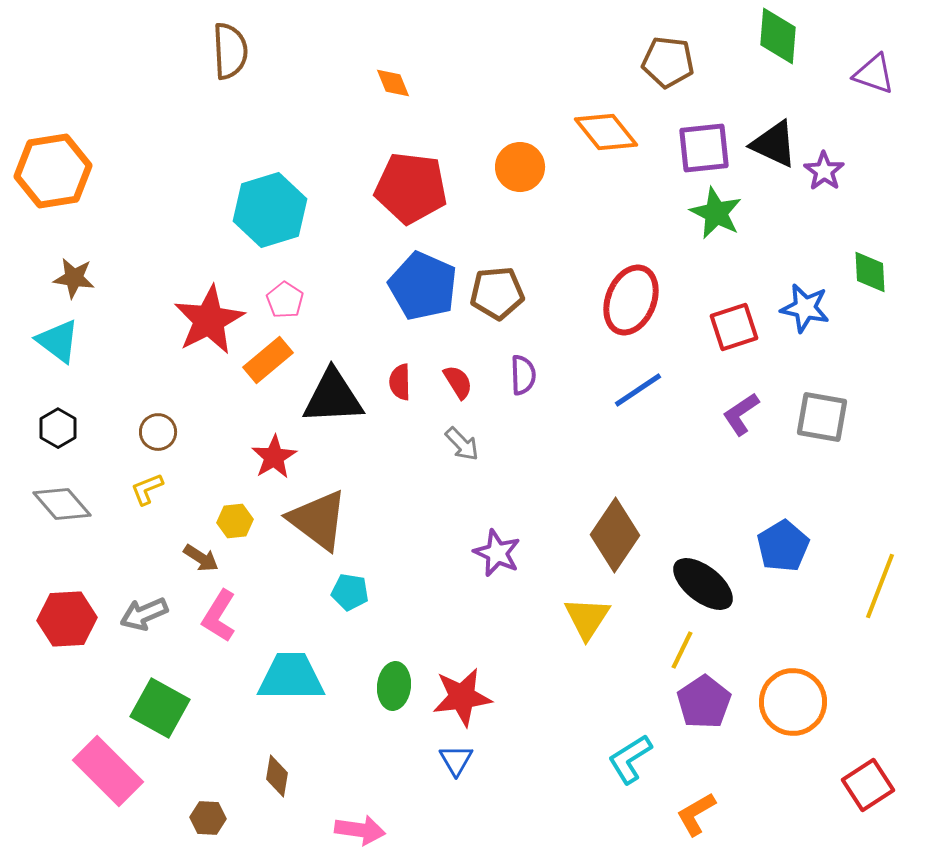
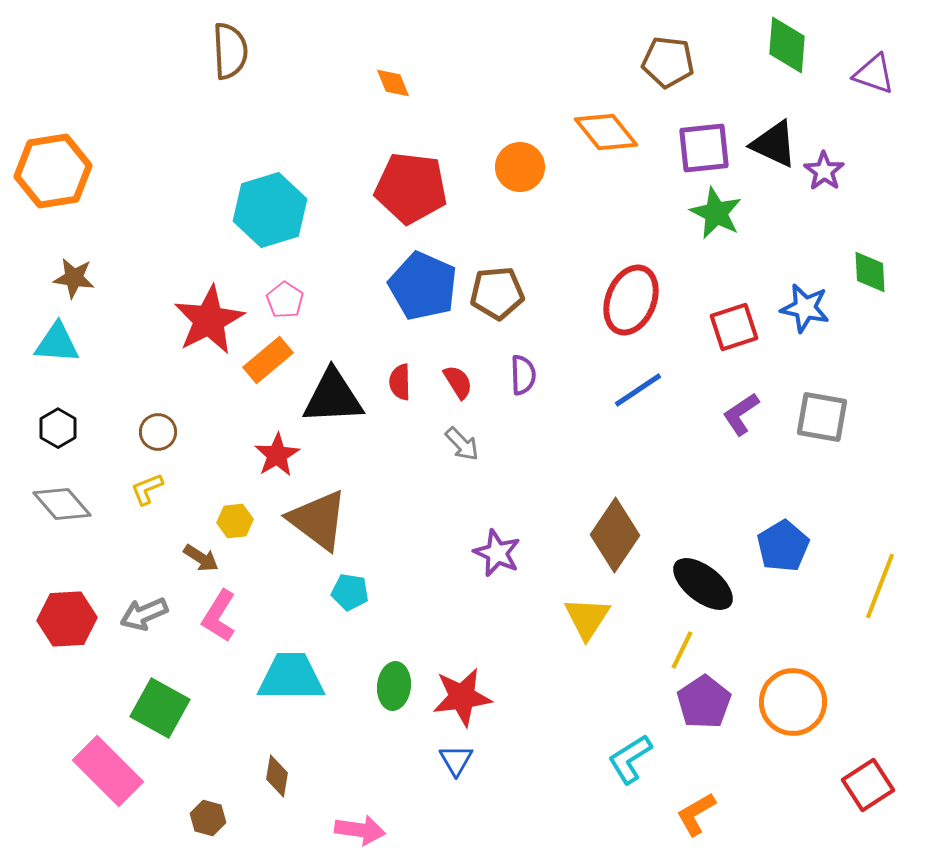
green diamond at (778, 36): moved 9 px right, 9 px down
cyan triangle at (58, 341): moved 1 px left, 2 px down; rotated 33 degrees counterclockwise
red star at (274, 457): moved 3 px right, 2 px up
brown hexagon at (208, 818): rotated 12 degrees clockwise
